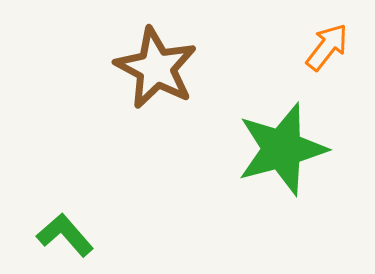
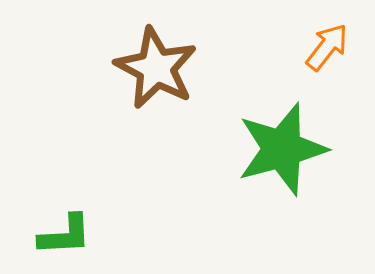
green L-shape: rotated 128 degrees clockwise
